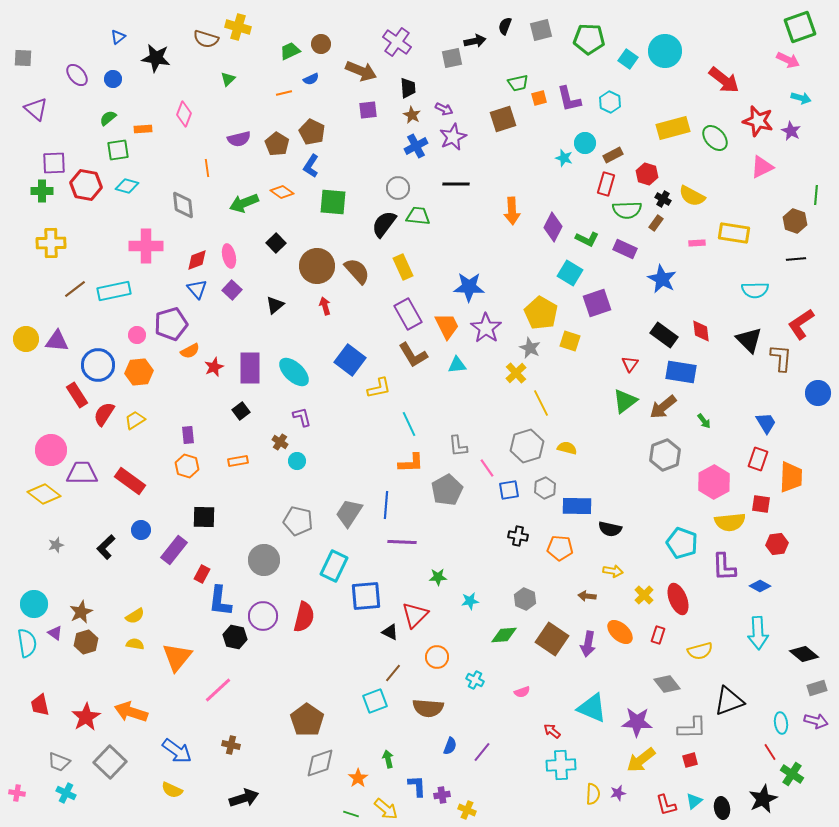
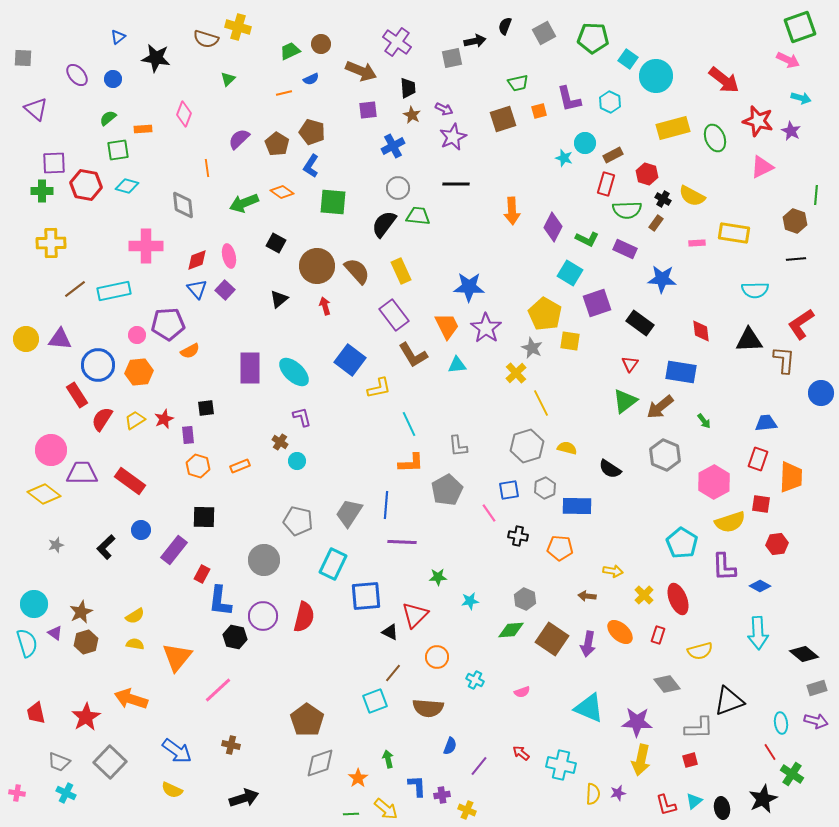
gray square at (541, 30): moved 3 px right, 3 px down; rotated 15 degrees counterclockwise
green pentagon at (589, 39): moved 4 px right, 1 px up
cyan circle at (665, 51): moved 9 px left, 25 px down
orange square at (539, 98): moved 13 px down
brown pentagon at (312, 132): rotated 10 degrees counterclockwise
green ellipse at (715, 138): rotated 20 degrees clockwise
purple semicircle at (239, 139): rotated 150 degrees clockwise
blue cross at (416, 146): moved 23 px left
black square at (276, 243): rotated 18 degrees counterclockwise
yellow rectangle at (403, 267): moved 2 px left, 4 px down
blue star at (662, 279): rotated 24 degrees counterclockwise
purple square at (232, 290): moved 7 px left
black triangle at (275, 305): moved 4 px right, 6 px up
yellow pentagon at (541, 313): moved 4 px right, 1 px down
purple rectangle at (408, 314): moved 14 px left, 1 px down; rotated 8 degrees counterclockwise
purple pentagon at (171, 324): moved 3 px left; rotated 12 degrees clockwise
black rectangle at (664, 335): moved 24 px left, 12 px up
black triangle at (749, 340): rotated 48 degrees counterclockwise
purple triangle at (57, 341): moved 3 px right, 2 px up
yellow square at (570, 341): rotated 10 degrees counterclockwise
gray star at (530, 348): moved 2 px right
brown L-shape at (781, 358): moved 3 px right, 2 px down
red star at (214, 367): moved 50 px left, 52 px down
blue circle at (818, 393): moved 3 px right
brown arrow at (663, 407): moved 3 px left
black square at (241, 411): moved 35 px left, 3 px up; rotated 30 degrees clockwise
red semicircle at (104, 414): moved 2 px left, 5 px down
blue trapezoid at (766, 423): rotated 65 degrees counterclockwise
gray hexagon at (665, 455): rotated 16 degrees counterclockwise
orange rectangle at (238, 461): moved 2 px right, 5 px down; rotated 12 degrees counterclockwise
orange hexagon at (187, 466): moved 11 px right
pink line at (487, 468): moved 2 px right, 45 px down
yellow semicircle at (730, 522): rotated 12 degrees counterclockwise
black semicircle at (610, 529): moved 60 px up; rotated 20 degrees clockwise
cyan pentagon at (682, 543): rotated 12 degrees clockwise
cyan rectangle at (334, 566): moved 1 px left, 2 px up
green diamond at (504, 635): moved 7 px right, 5 px up
cyan semicircle at (27, 643): rotated 8 degrees counterclockwise
red trapezoid at (40, 705): moved 4 px left, 8 px down
cyan triangle at (592, 708): moved 3 px left
orange arrow at (131, 712): moved 13 px up
gray L-shape at (692, 728): moved 7 px right
red arrow at (552, 731): moved 31 px left, 22 px down
purple line at (482, 752): moved 3 px left, 14 px down
yellow arrow at (641, 760): rotated 40 degrees counterclockwise
cyan cross at (561, 765): rotated 16 degrees clockwise
green line at (351, 814): rotated 21 degrees counterclockwise
